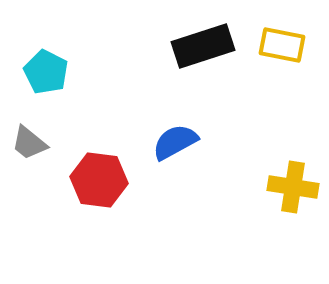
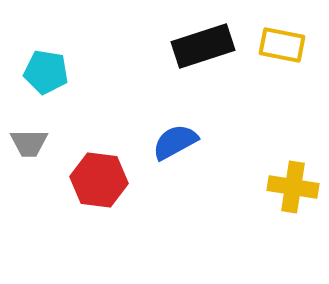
cyan pentagon: rotated 18 degrees counterclockwise
gray trapezoid: rotated 39 degrees counterclockwise
